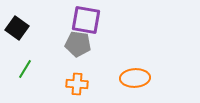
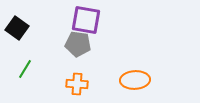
orange ellipse: moved 2 px down
